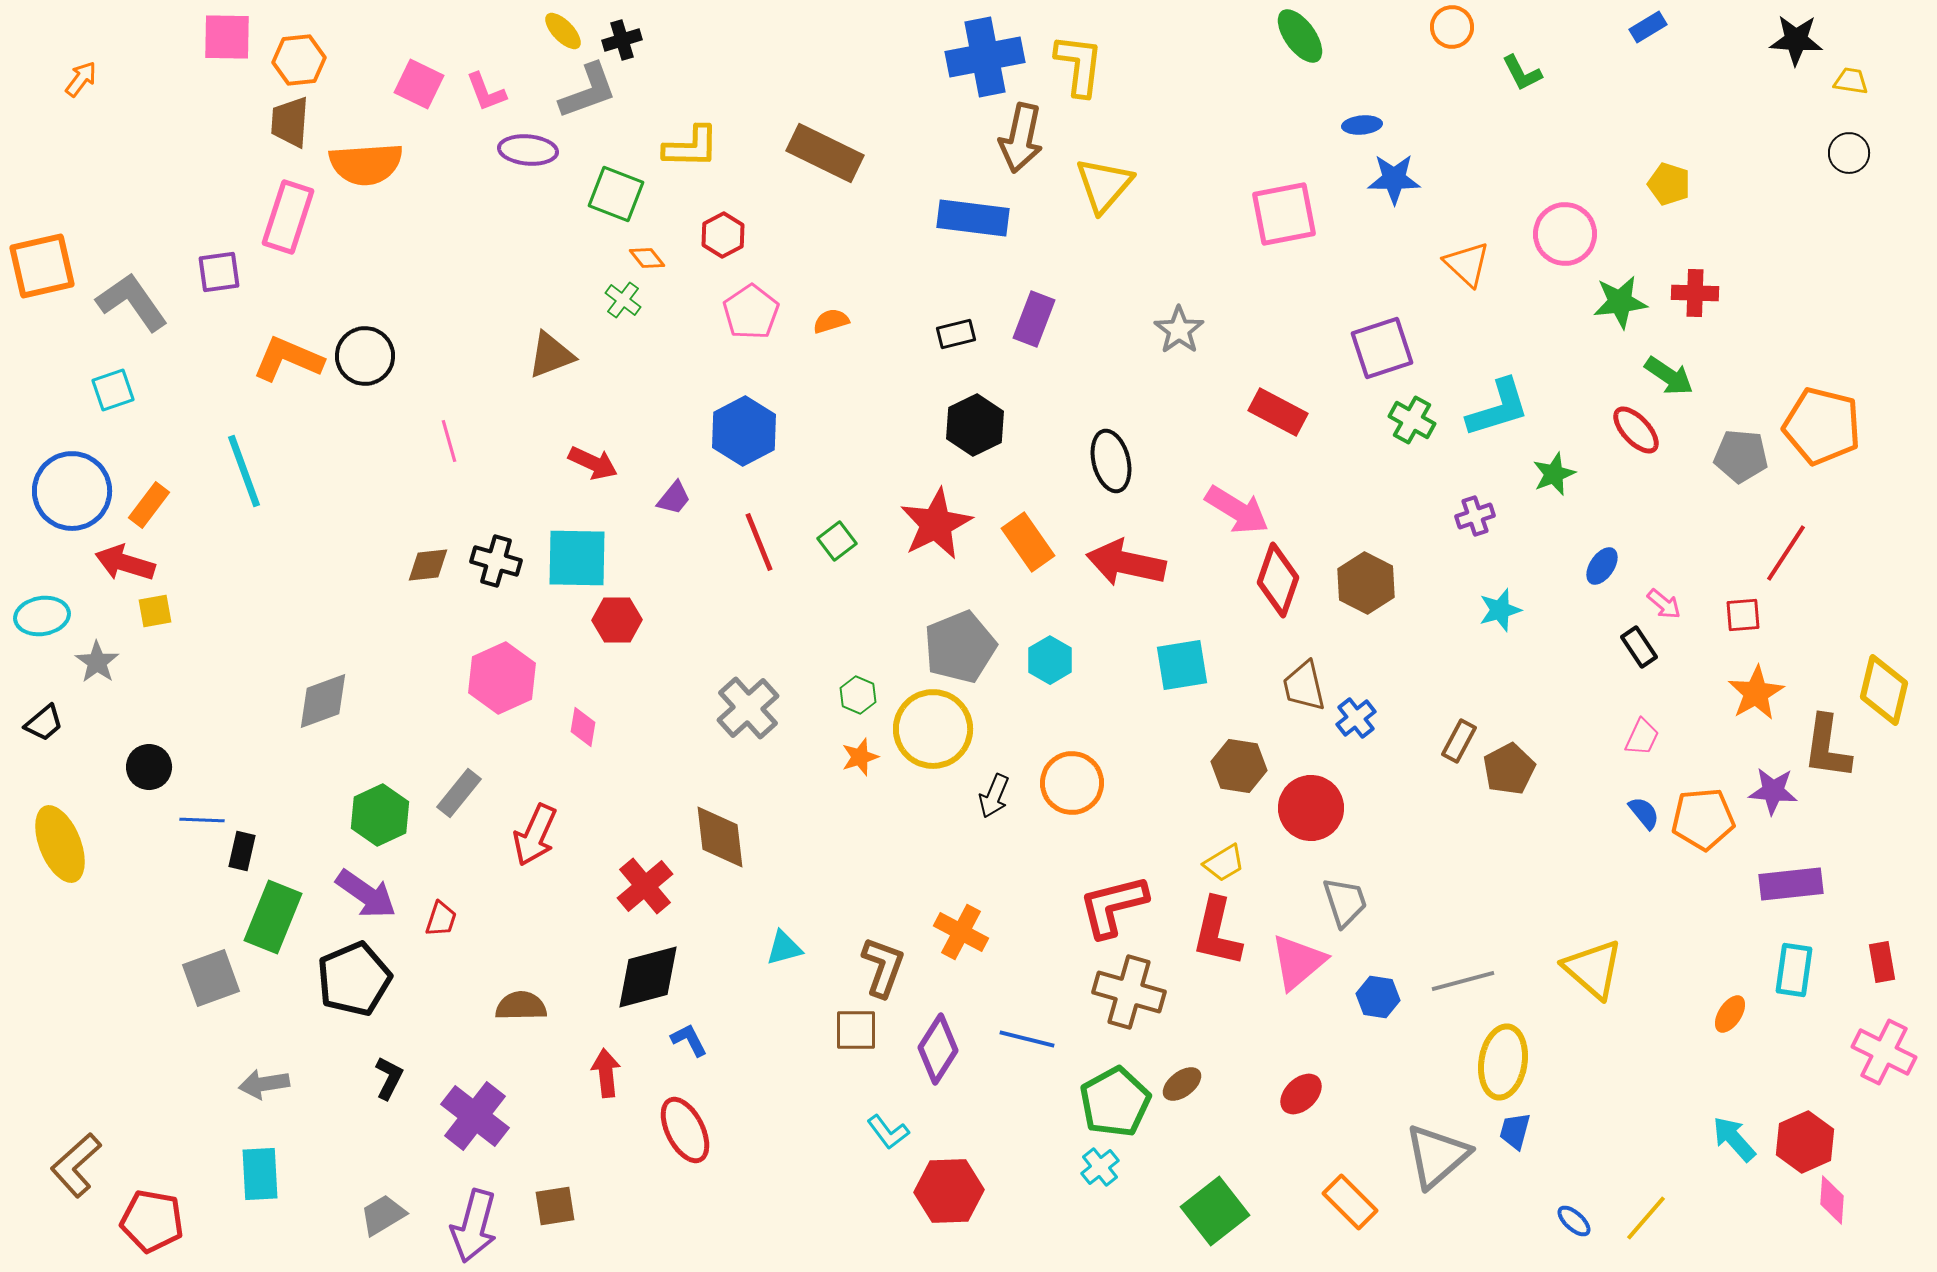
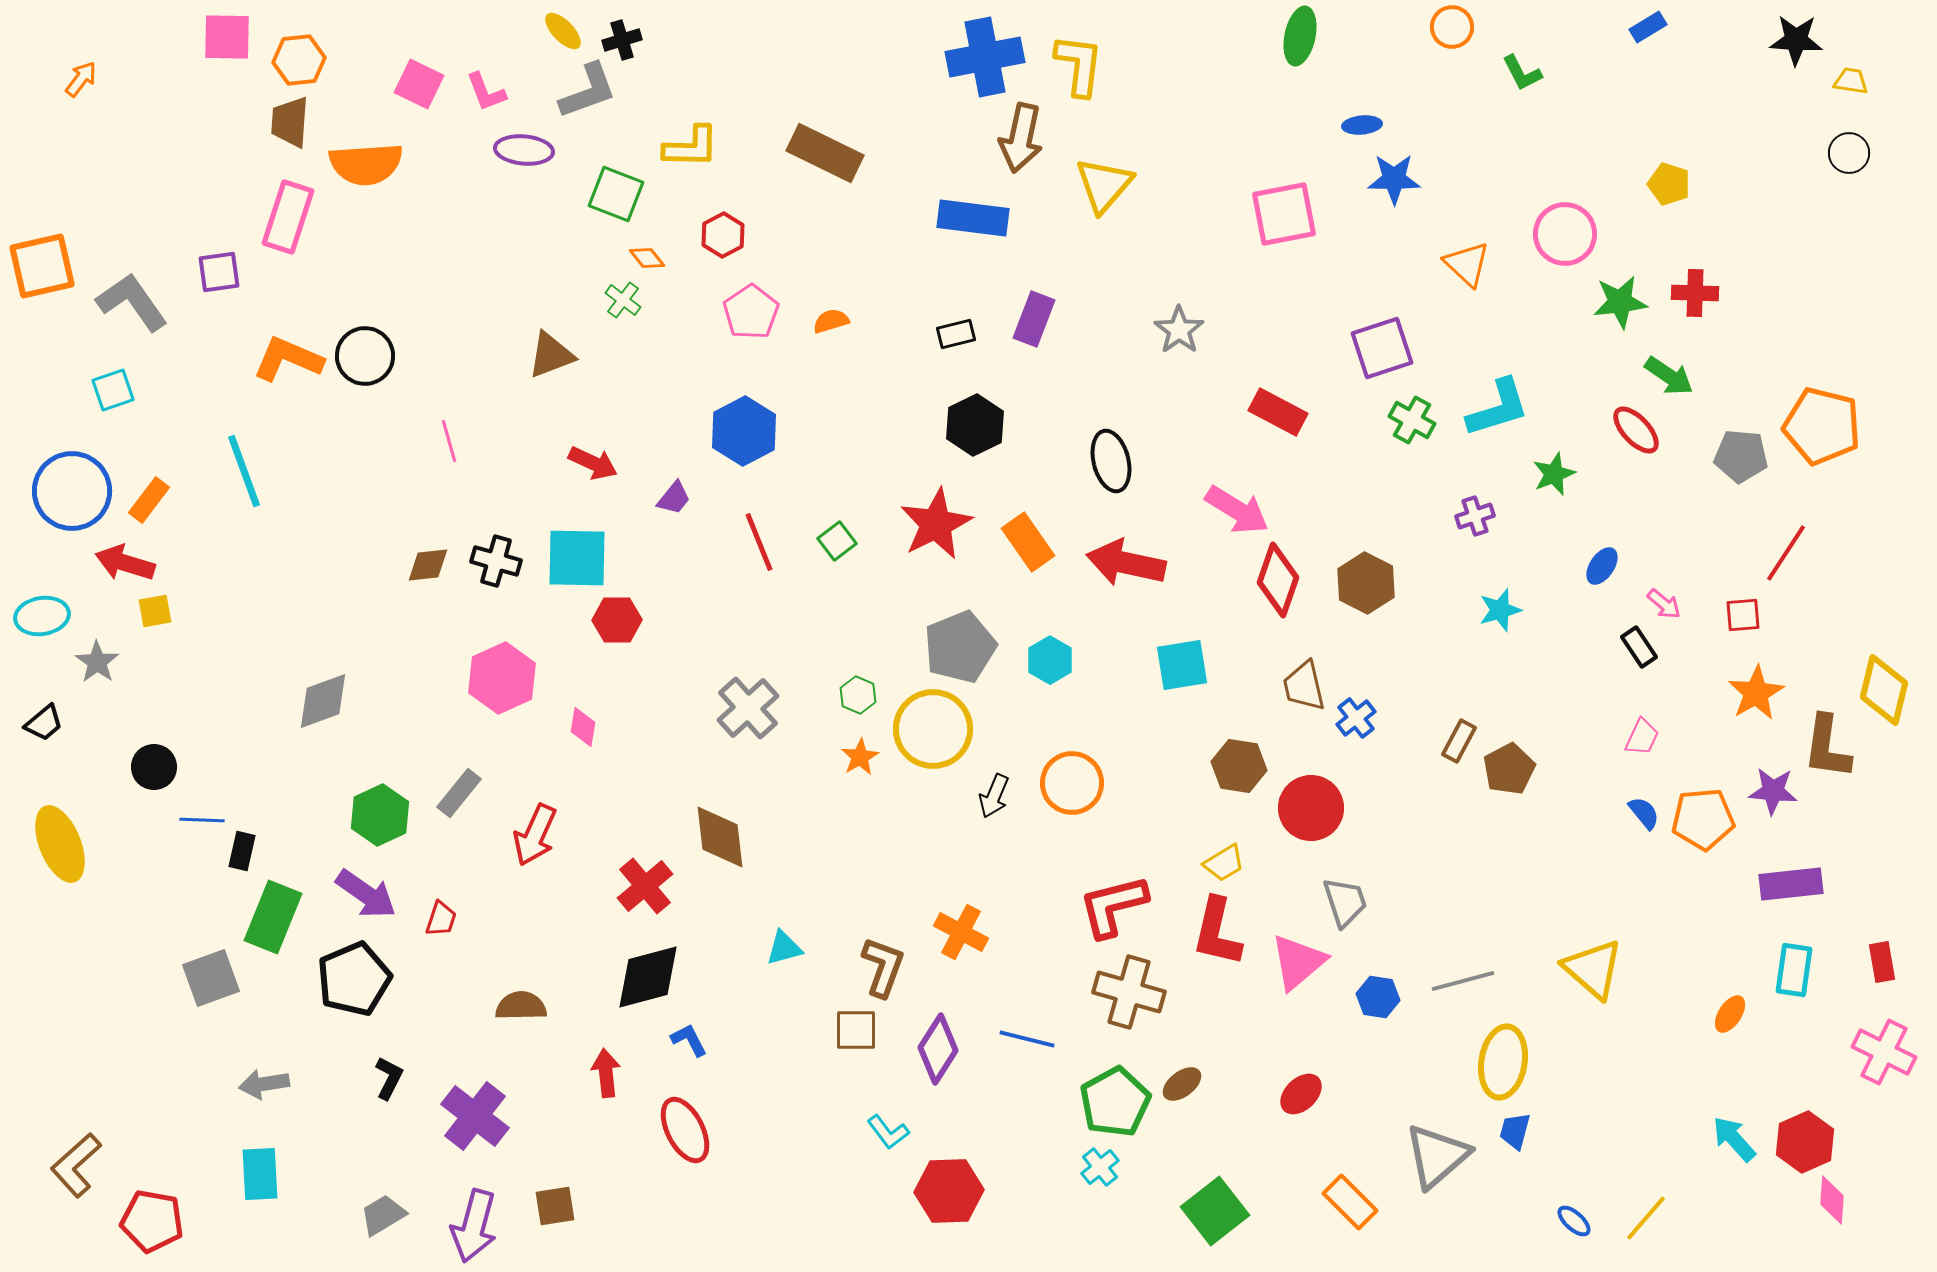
green ellipse at (1300, 36): rotated 48 degrees clockwise
purple ellipse at (528, 150): moved 4 px left
orange rectangle at (149, 505): moved 5 px up
orange star at (860, 757): rotated 12 degrees counterclockwise
black circle at (149, 767): moved 5 px right
